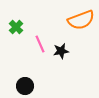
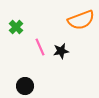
pink line: moved 3 px down
